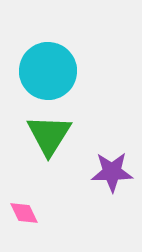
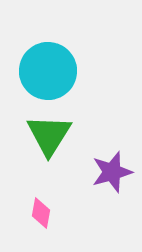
purple star: rotated 15 degrees counterclockwise
pink diamond: moved 17 px right; rotated 36 degrees clockwise
